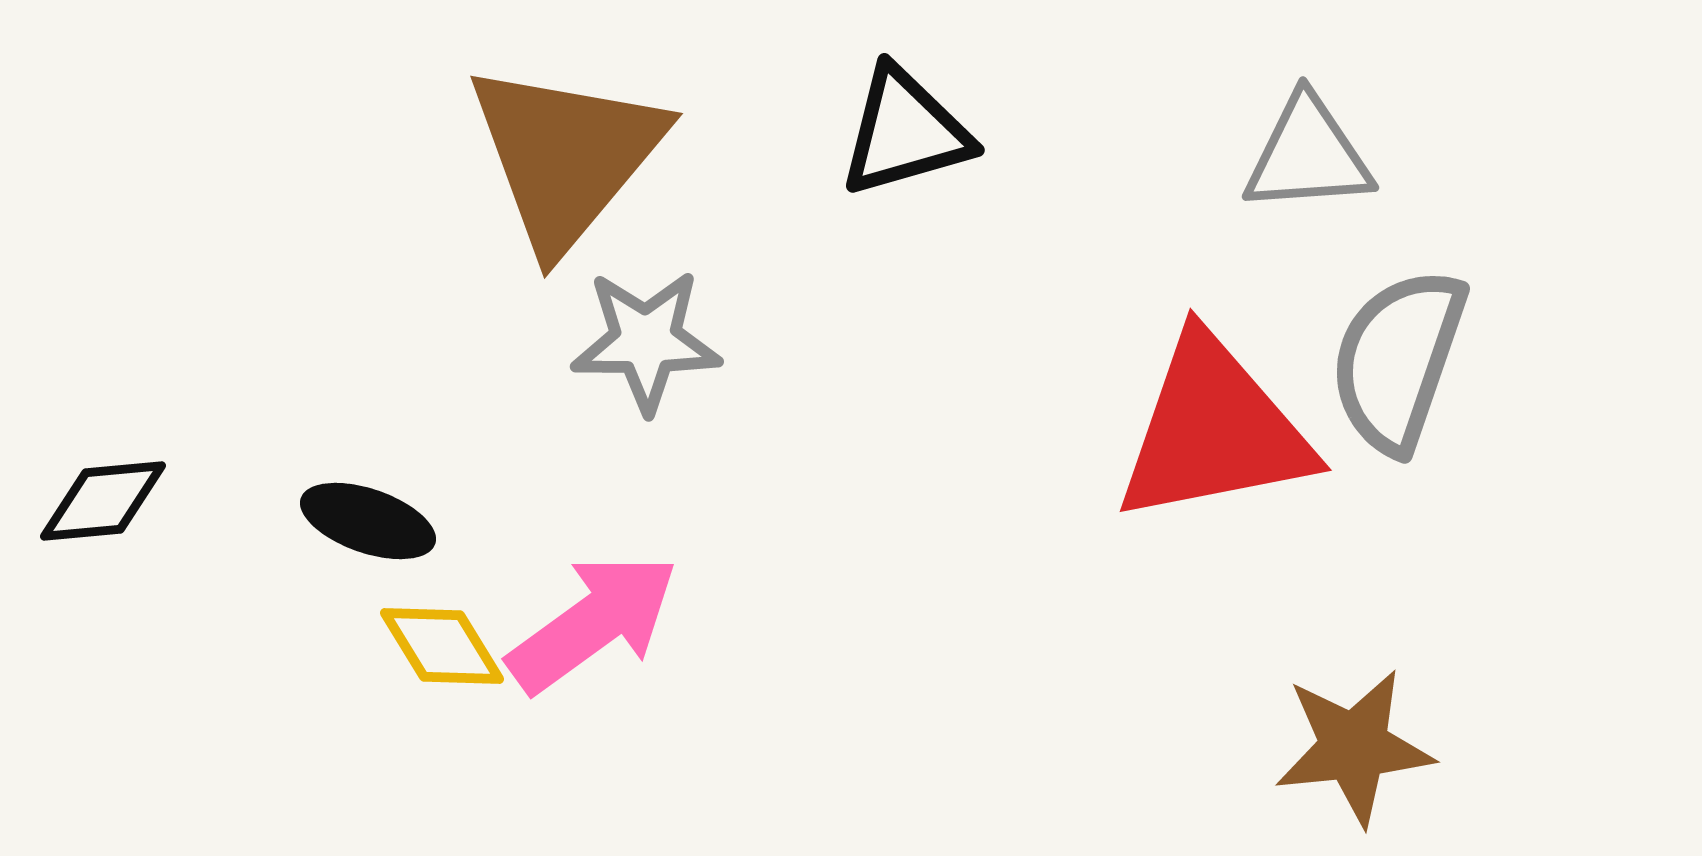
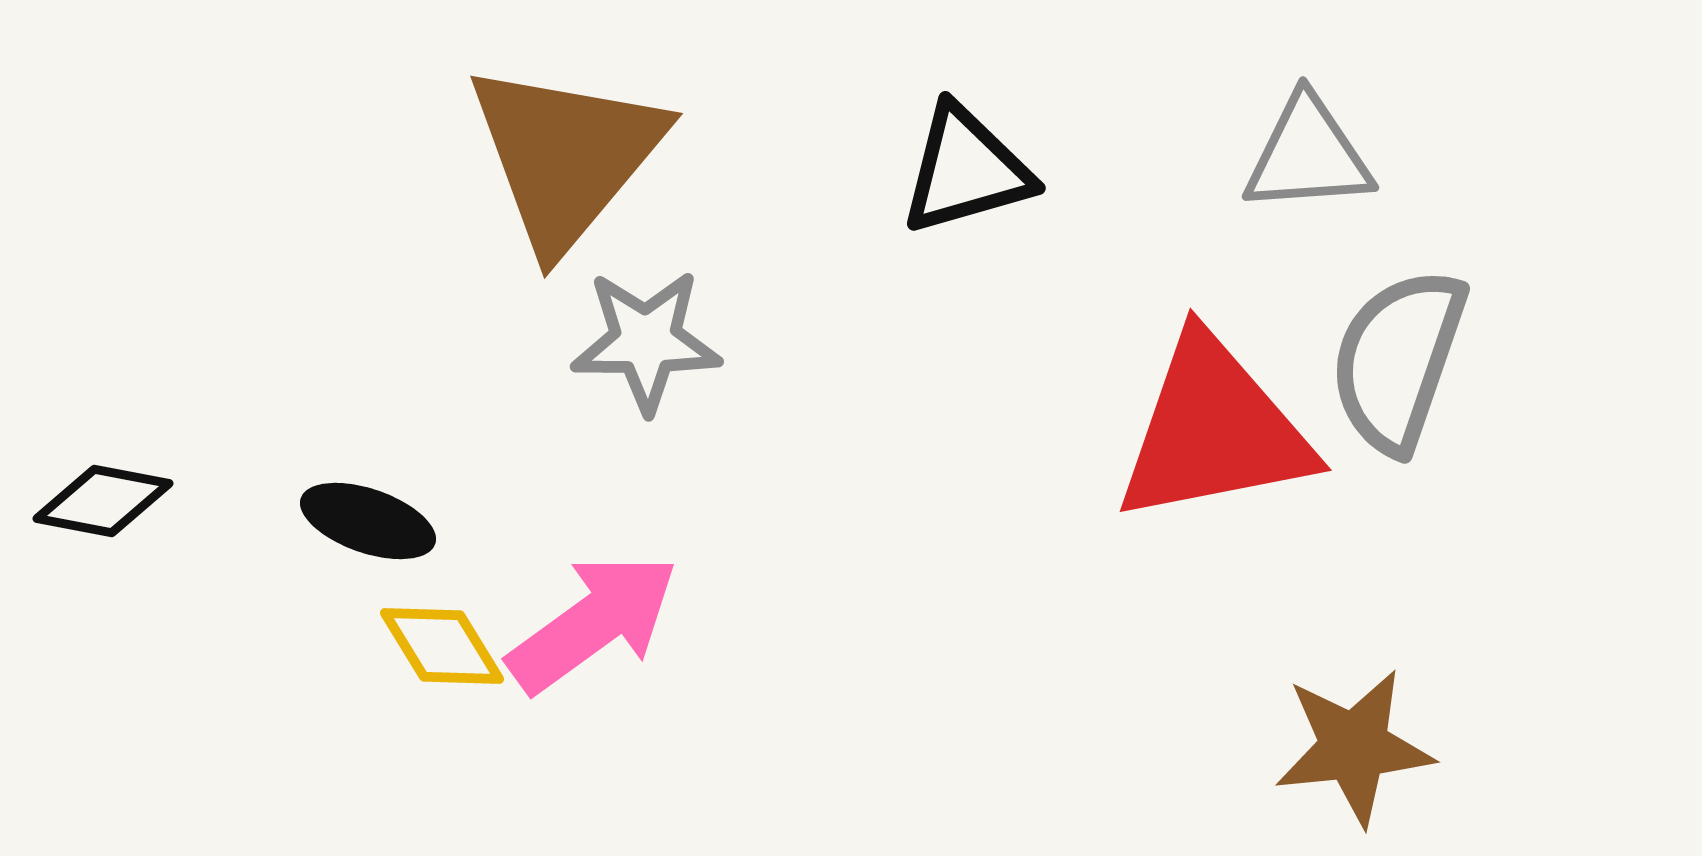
black triangle: moved 61 px right, 38 px down
black diamond: rotated 16 degrees clockwise
